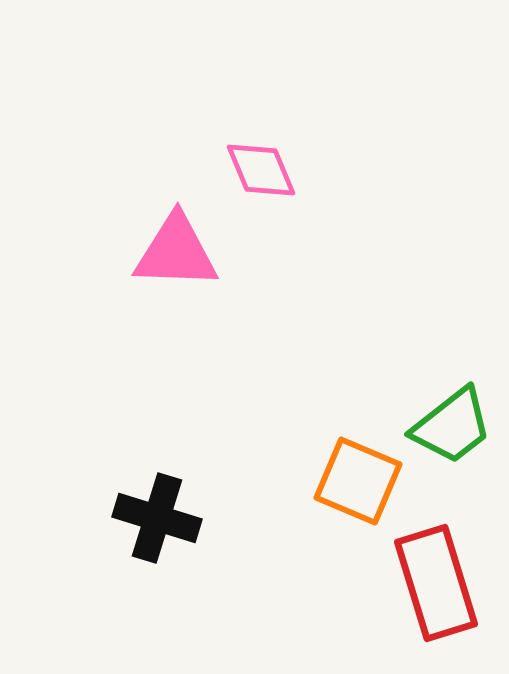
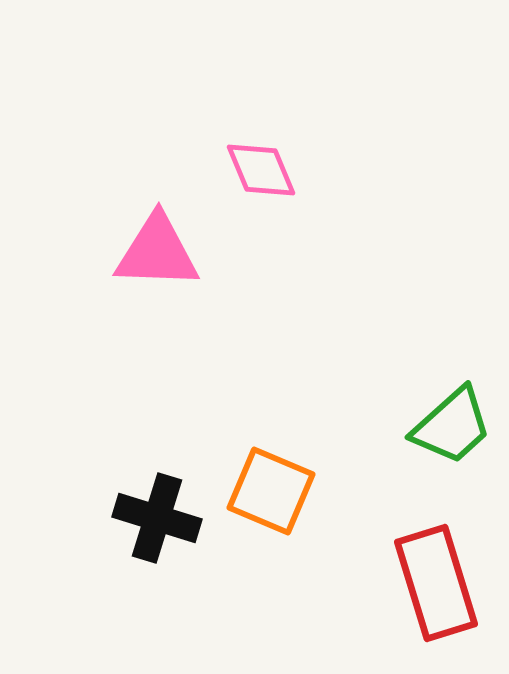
pink triangle: moved 19 px left
green trapezoid: rotated 4 degrees counterclockwise
orange square: moved 87 px left, 10 px down
